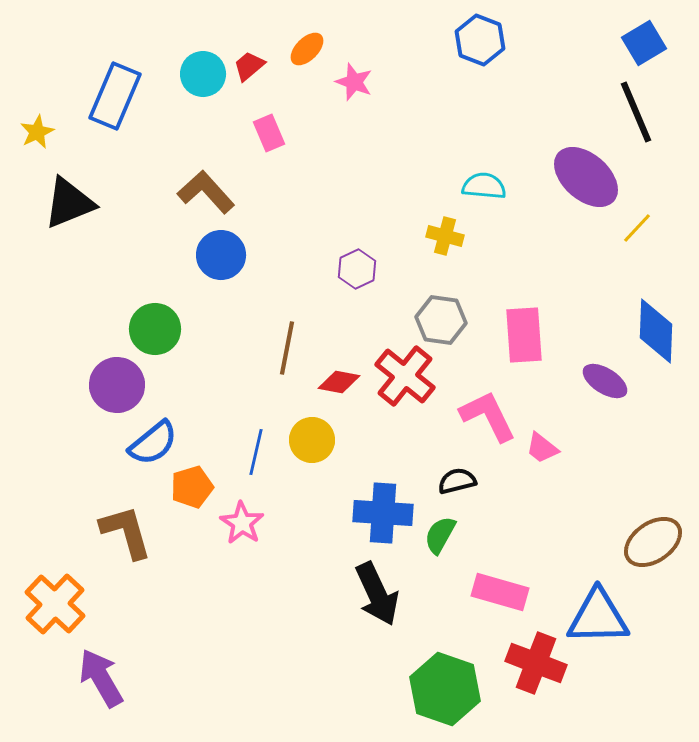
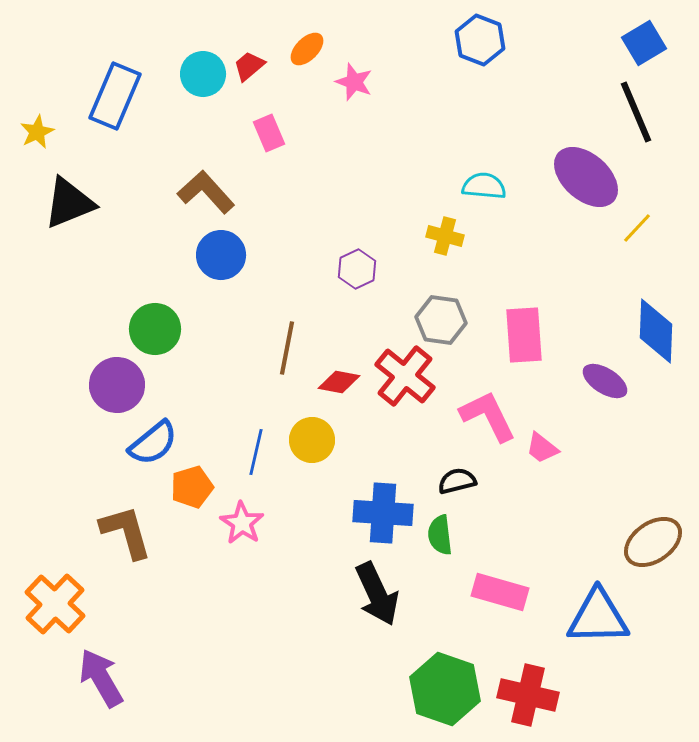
green semicircle at (440, 535): rotated 36 degrees counterclockwise
red cross at (536, 663): moved 8 px left, 32 px down; rotated 8 degrees counterclockwise
